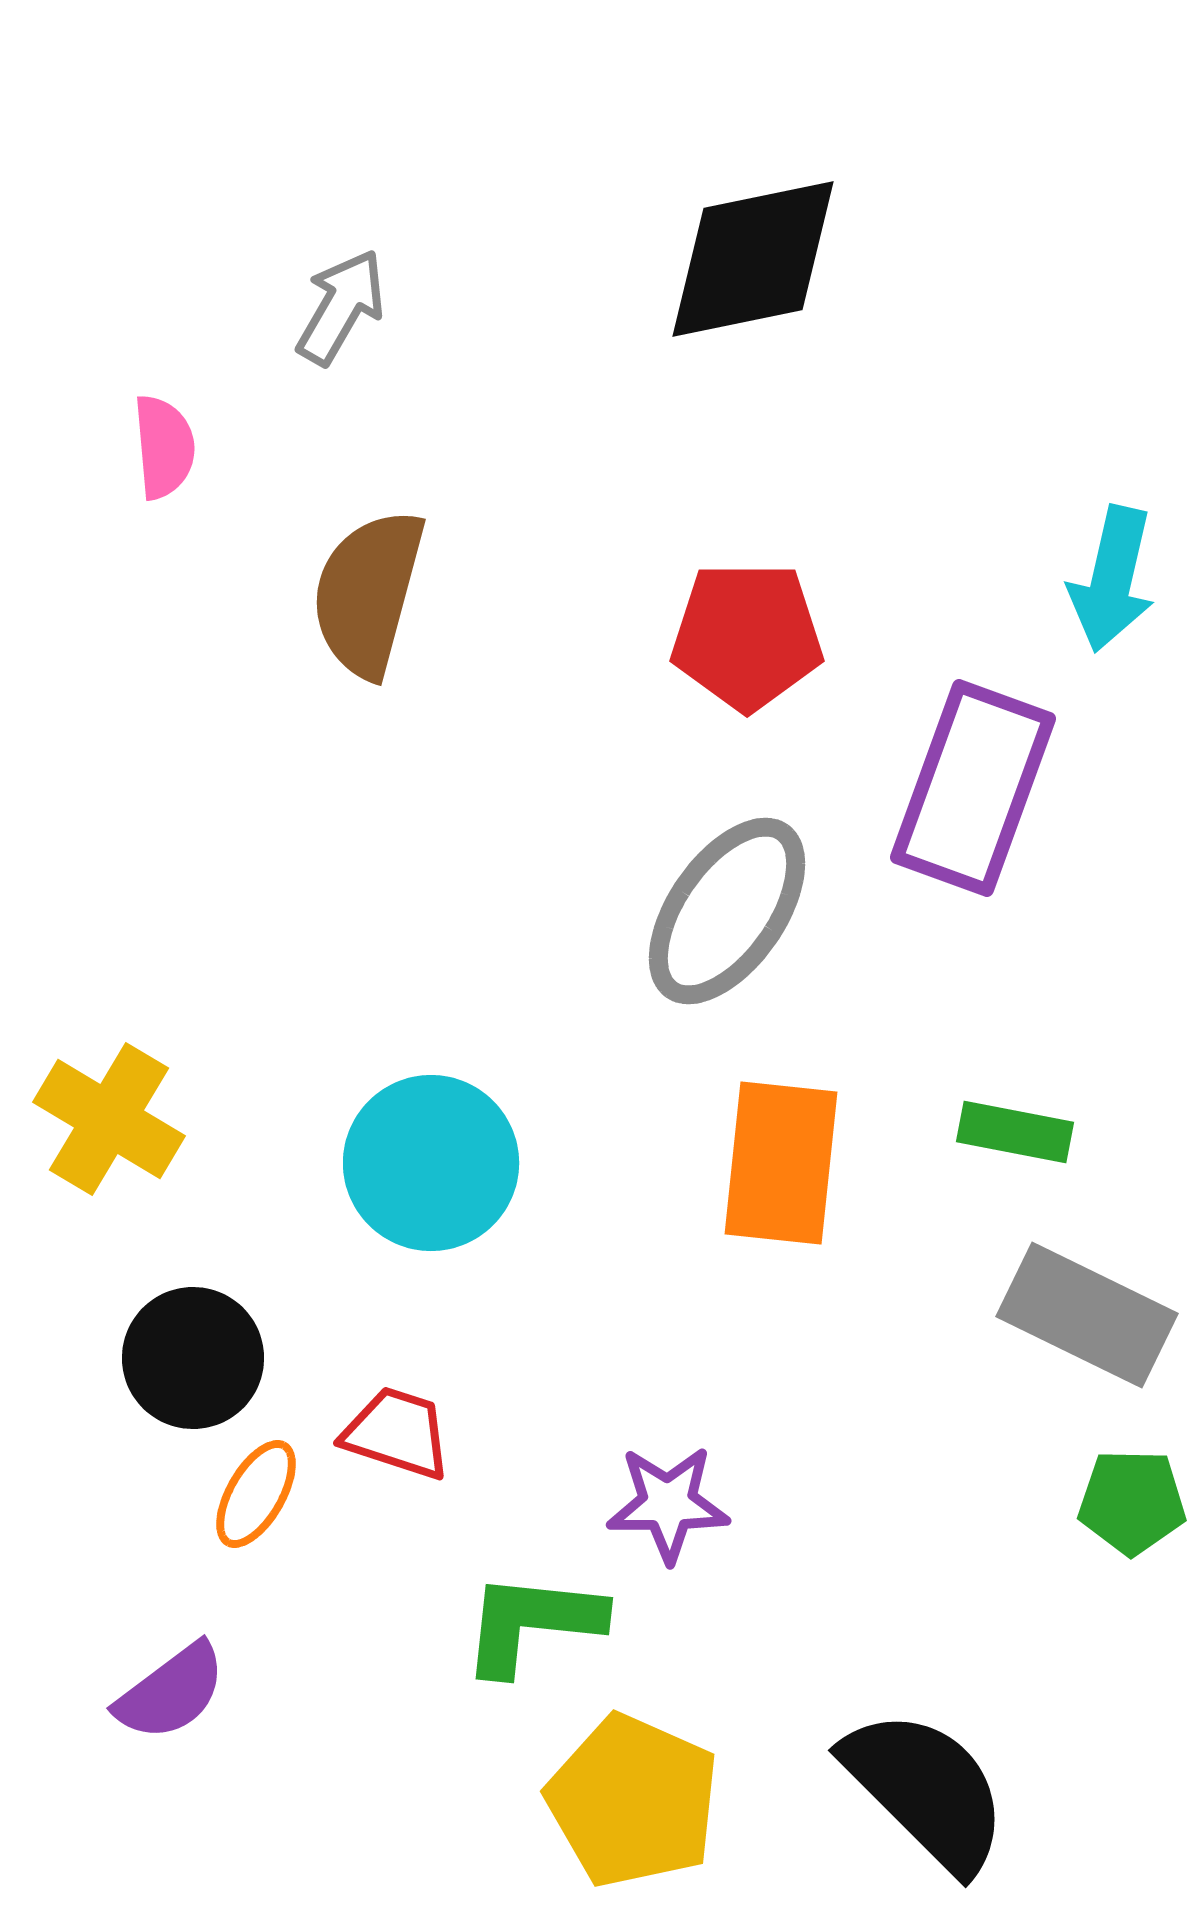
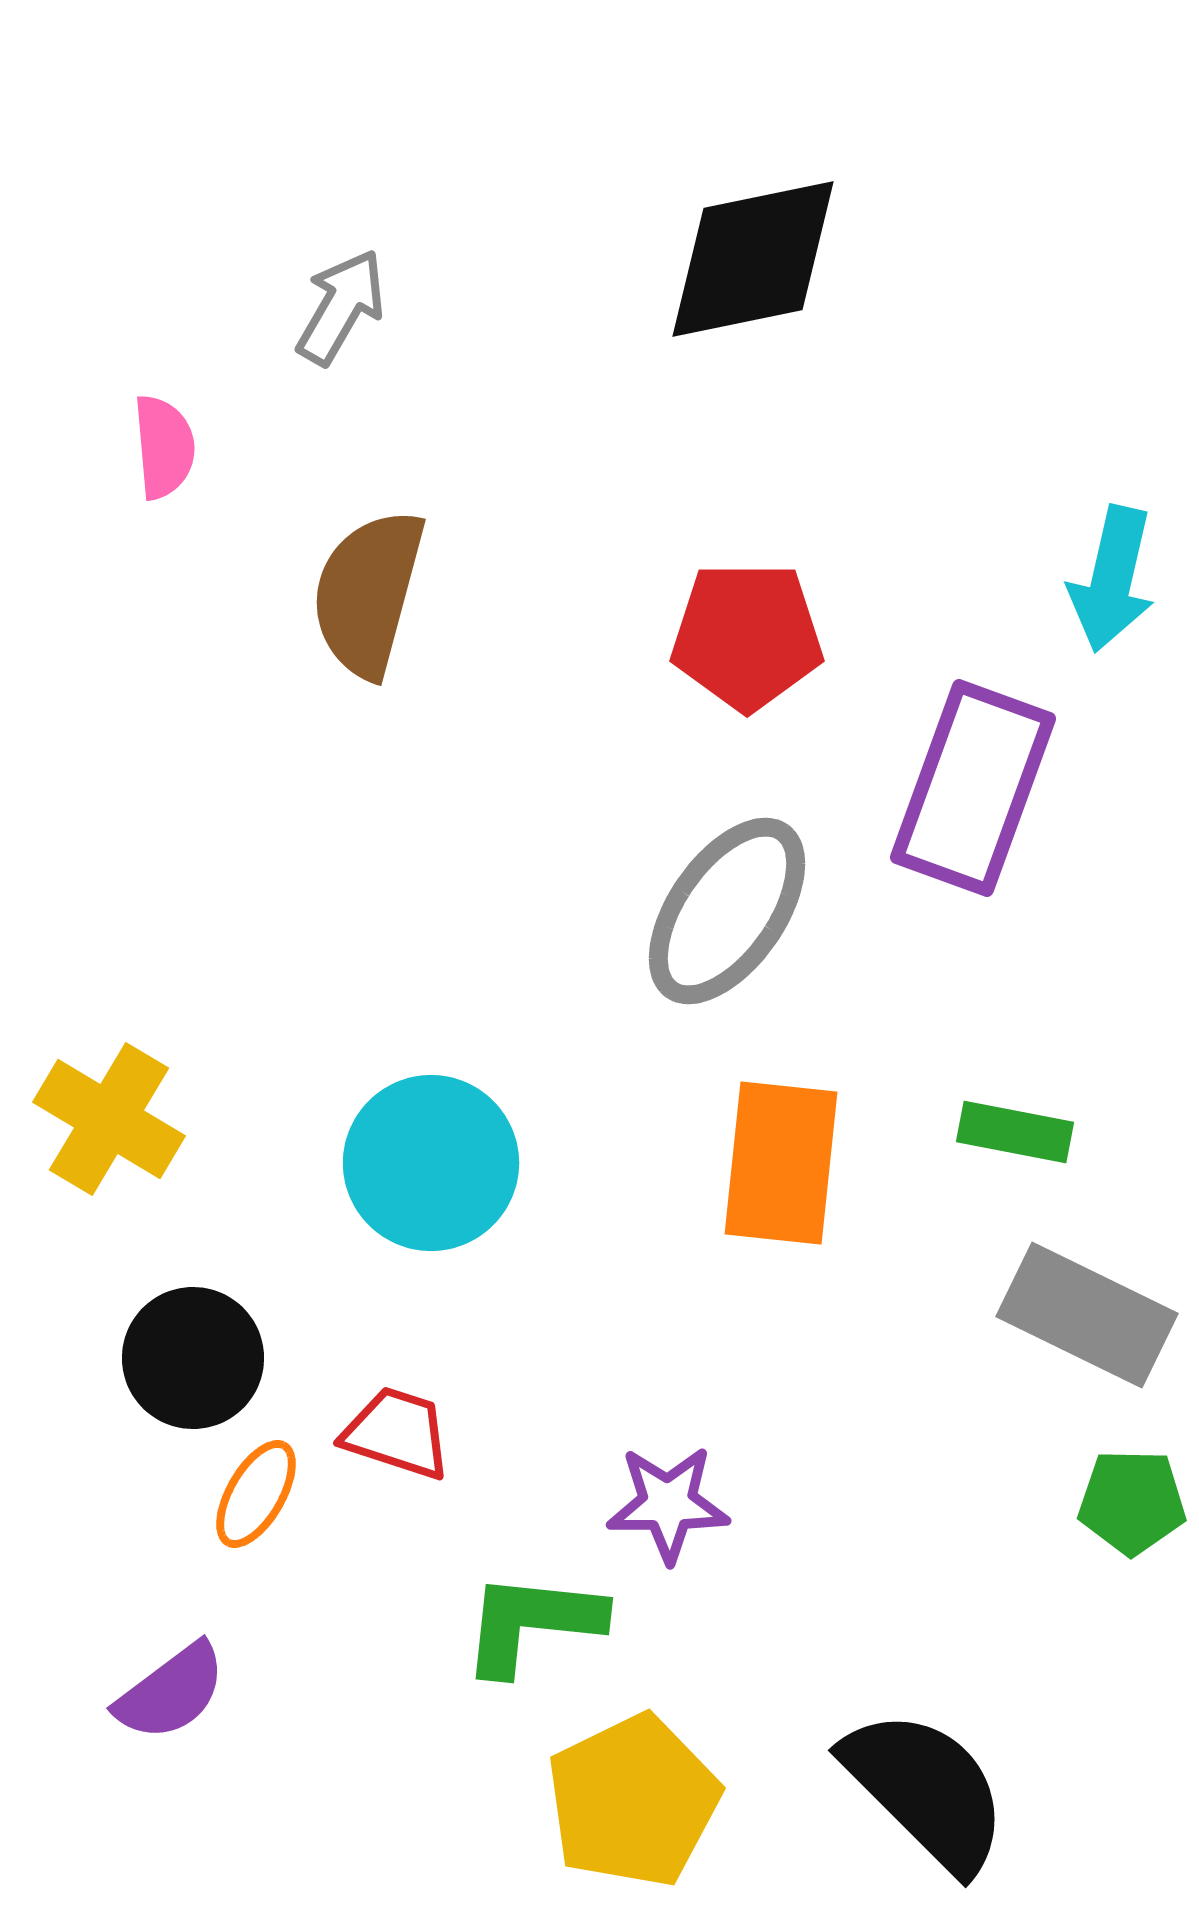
yellow pentagon: rotated 22 degrees clockwise
